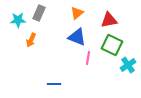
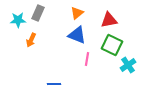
gray rectangle: moved 1 px left
blue triangle: moved 2 px up
pink line: moved 1 px left, 1 px down
